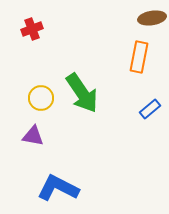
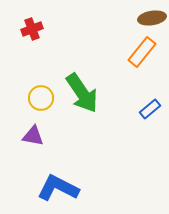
orange rectangle: moved 3 px right, 5 px up; rotated 28 degrees clockwise
